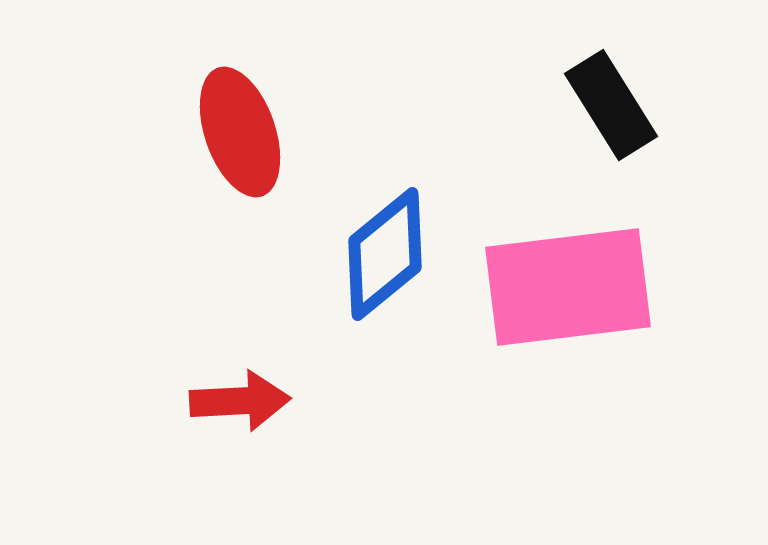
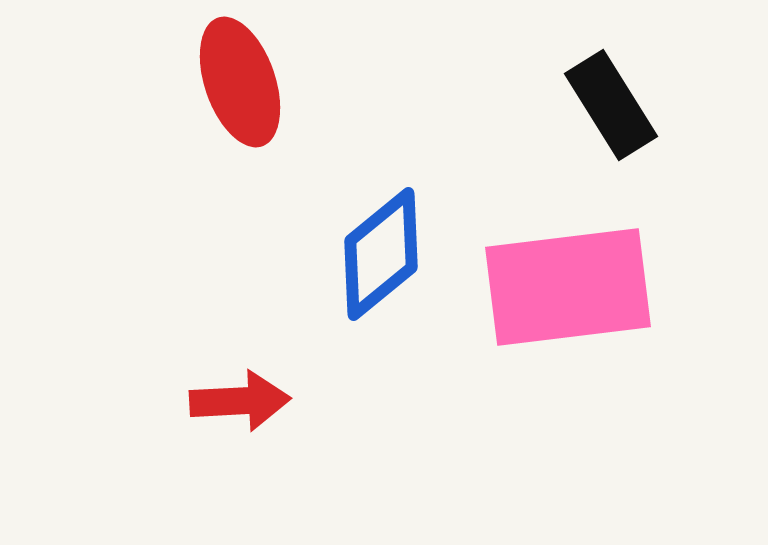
red ellipse: moved 50 px up
blue diamond: moved 4 px left
